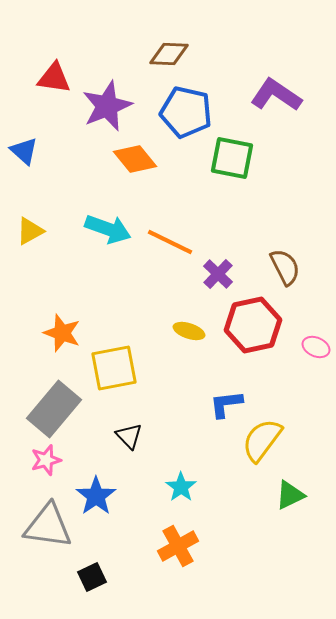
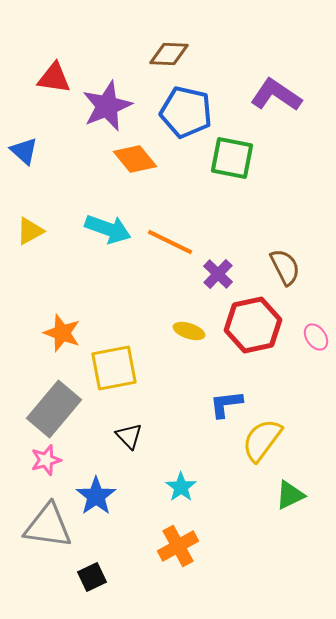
pink ellipse: moved 10 px up; rotated 32 degrees clockwise
